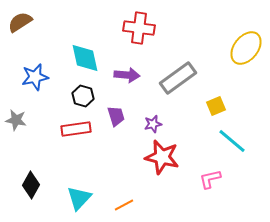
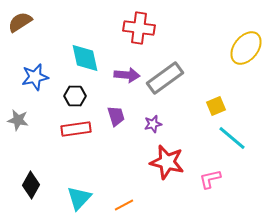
gray rectangle: moved 13 px left
black hexagon: moved 8 px left; rotated 15 degrees counterclockwise
gray star: moved 2 px right
cyan line: moved 3 px up
red star: moved 5 px right, 5 px down
